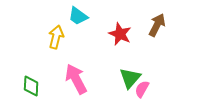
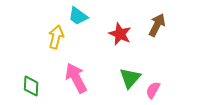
pink arrow: moved 1 px up
pink semicircle: moved 11 px right, 1 px down
